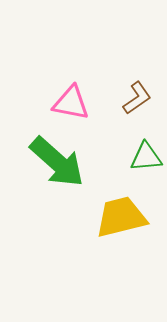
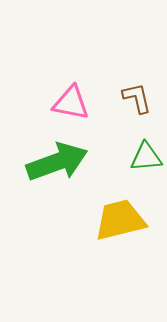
brown L-shape: rotated 68 degrees counterclockwise
green arrow: rotated 62 degrees counterclockwise
yellow trapezoid: moved 1 px left, 3 px down
